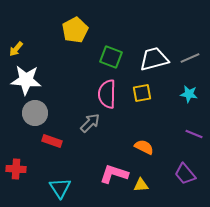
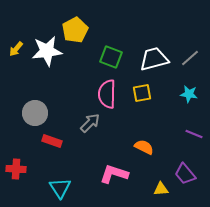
gray line: rotated 18 degrees counterclockwise
white star: moved 21 px right, 29 px up; rotated 12 degrees counterclockwise
yellow triangle: moved 20 px right, 4 px down
